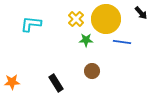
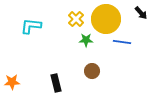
cyan L-shape: moved 2 px down
black rectangle: rotated 18 degrees clockwise
